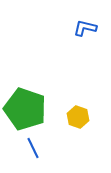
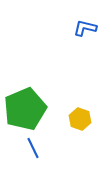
green pentagon: rotated 30 degrees clockwise
yellow hexagon: moved 2 px right, 2 px down
